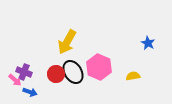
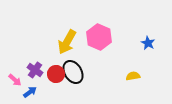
pink hexagon: moved 30 px up
purple cross: moved 11 px right, 2 px up; rotated 14 degrees clockwise
blue arrow: rotated 56 degrees counterclockwise
